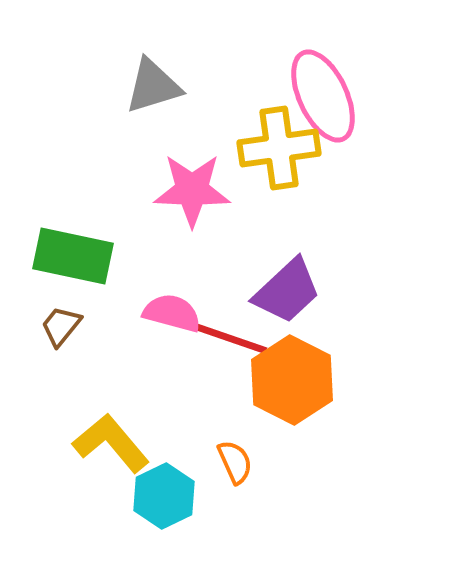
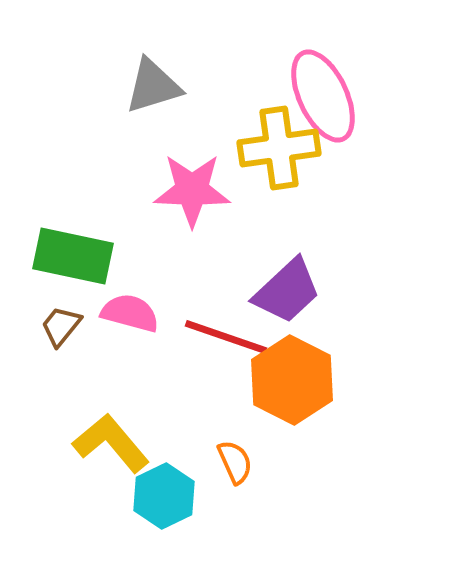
pink semicircle: moved 42 px left
